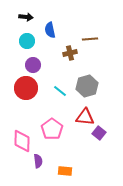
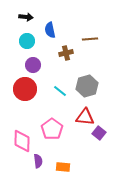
brown cross: moved 4 px left
red circle: moved 1 px left, 1 px down
orange rectangle: moved 2 px left, 4 px up
